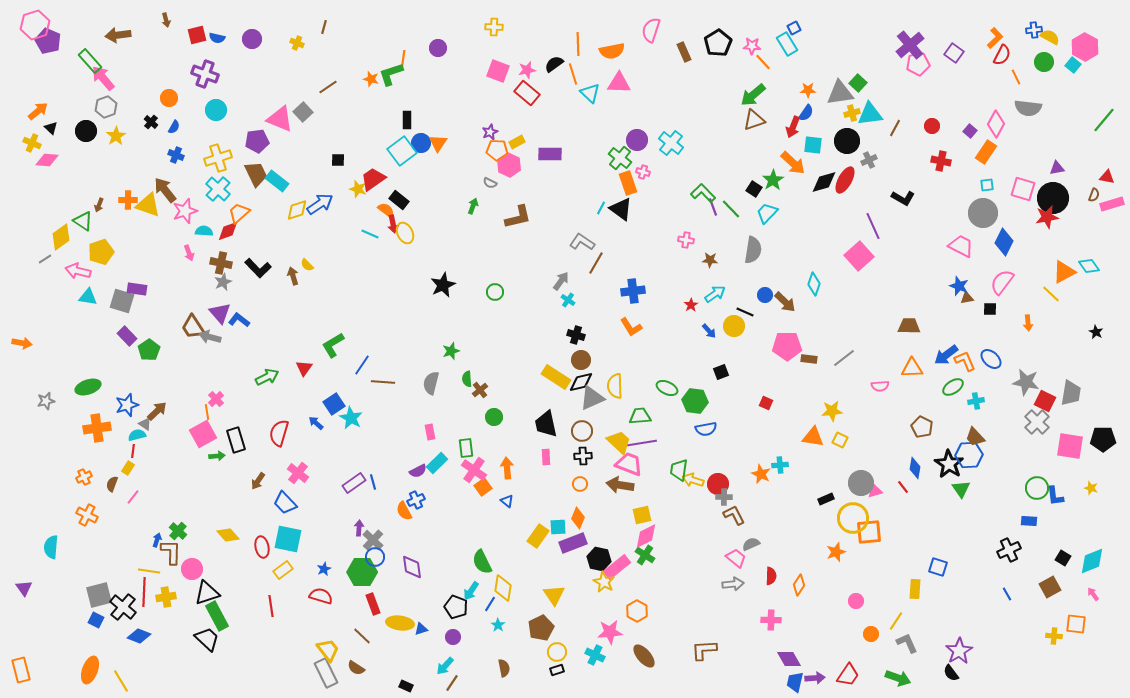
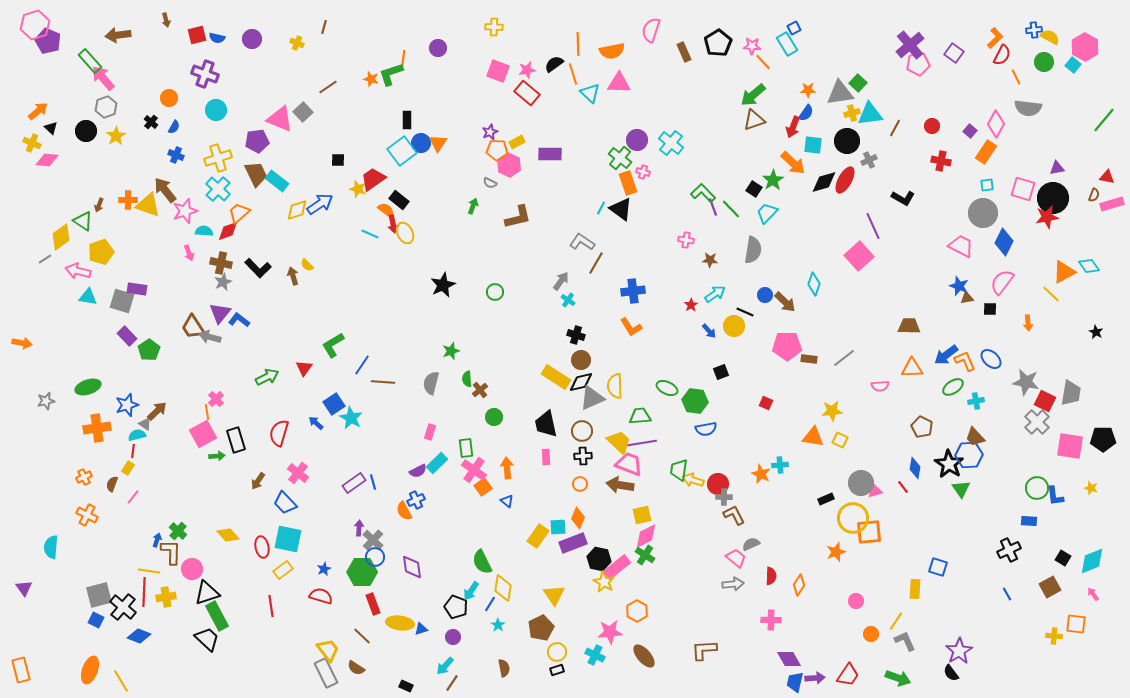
purple triangle at (220, 313): rotated 20 degrees clockwise
pink rectangle at (430, 432): rotated 28 degrees clockwise
gray L-shape at (907, 643): moved 2 px left, 2 px up
